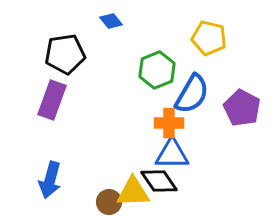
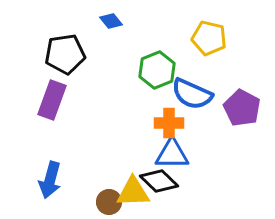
blue semicircle: rotated 84 degrees clockwise
black diamond: rotated 12 degrees counterclockwise
